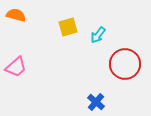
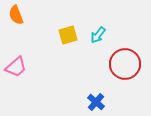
orange semicircle: rotated 126 degrees counterclockwise
yellow square: moved 8 px down
